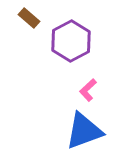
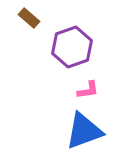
purple hexagon: moved 1 px right, 6 px down; rotated 9 degrees clockwise
pink L-shape: rotated 145 degrees counterclockwise
